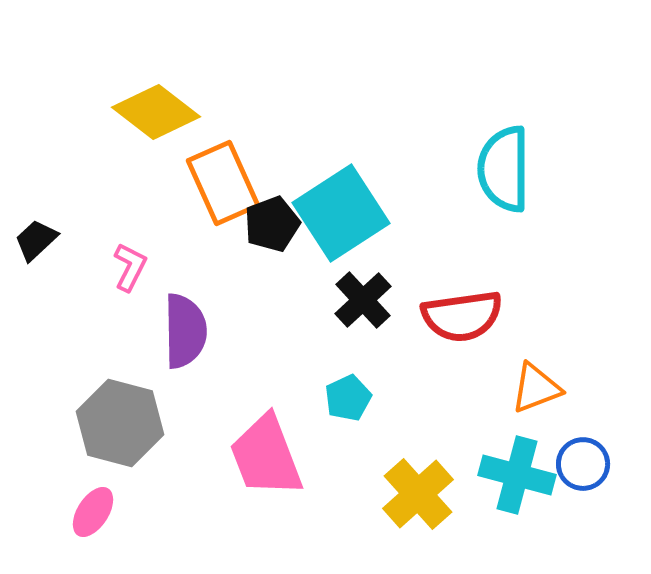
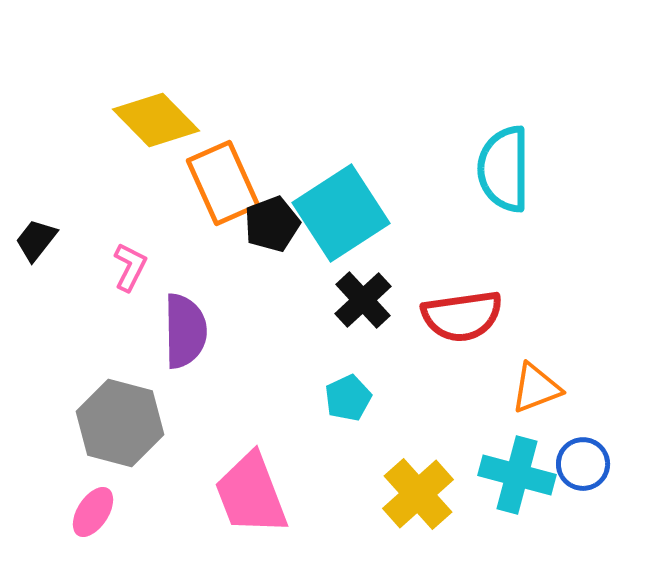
yellow diamond: moved 8 px down; rotated 8 degrees clockwise
black trapezoid: rotated 9 degrees counterclockwise
pink trapezoid: moved 15 px left, 38 px down
